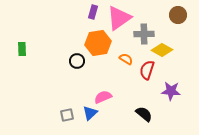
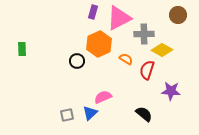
pink triangle: rotated 8 degrees clockwise
orange hexagon: moved 1 px right, 1 px down; rotated 15 degrees counterclockwise
